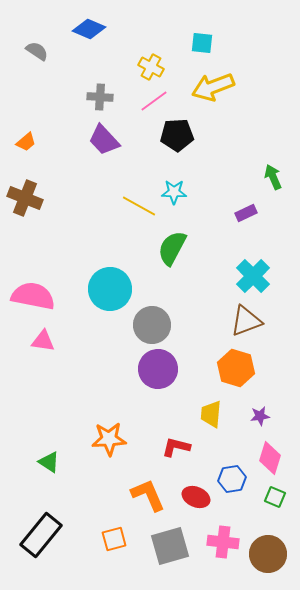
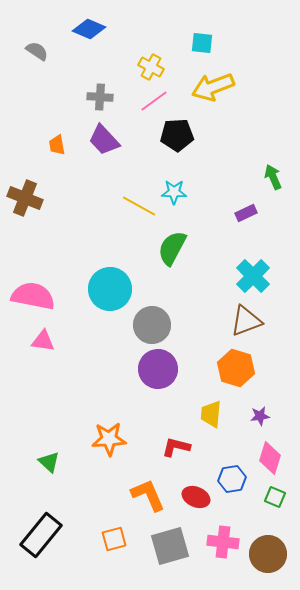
orange trapezoid: moved 31 px right, 3 px down; rotated 120 degrees clockwise
green triangle: rotated 10 degrees clockwise
